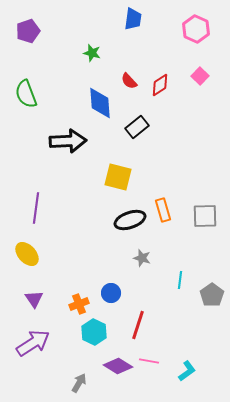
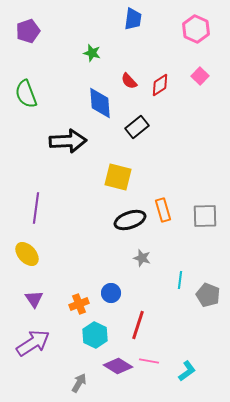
gray pentagon: moved 4 px left; rotated 15 degrees counterclockwise
cyan hexagon: moved 1 px right, 3 px down
